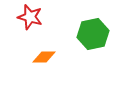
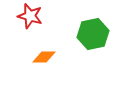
red star: moved 1 px up
